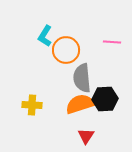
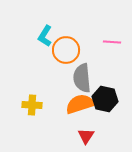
black hexagon: rotated 15 degrees clockwise
